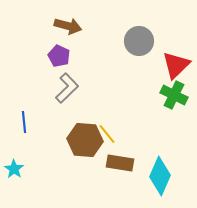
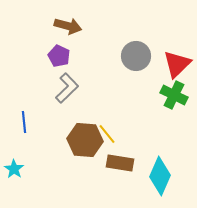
gray circle: moved 3 px left, 15 px down
red triangle: moved 1 px right, 1 px up
